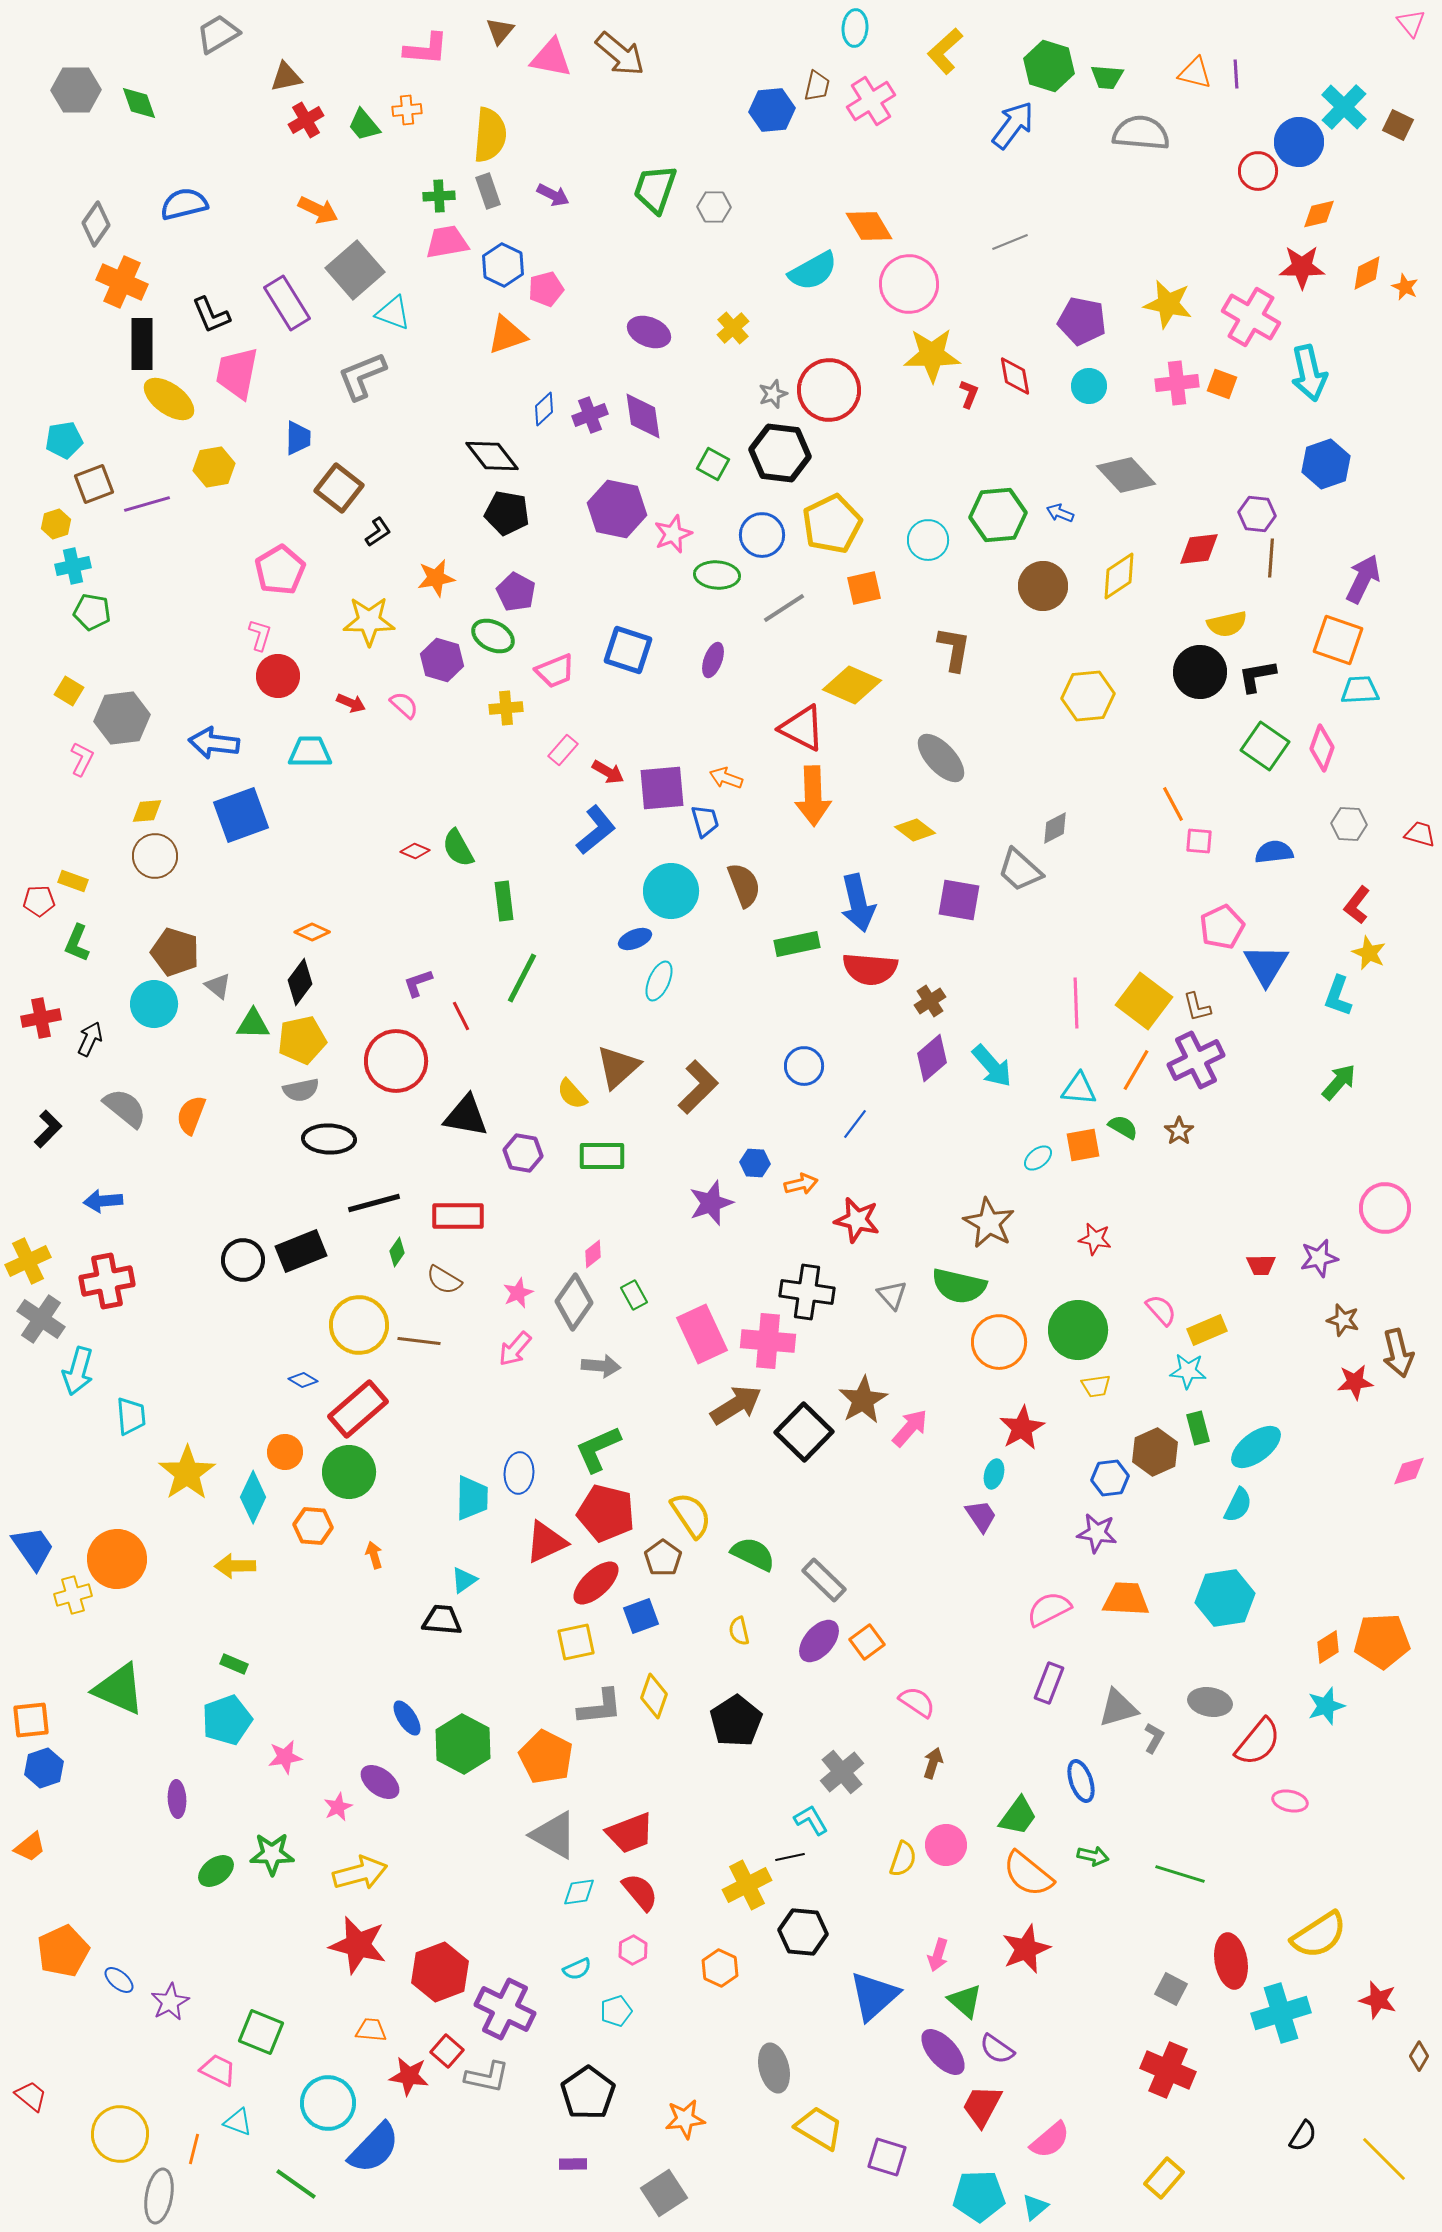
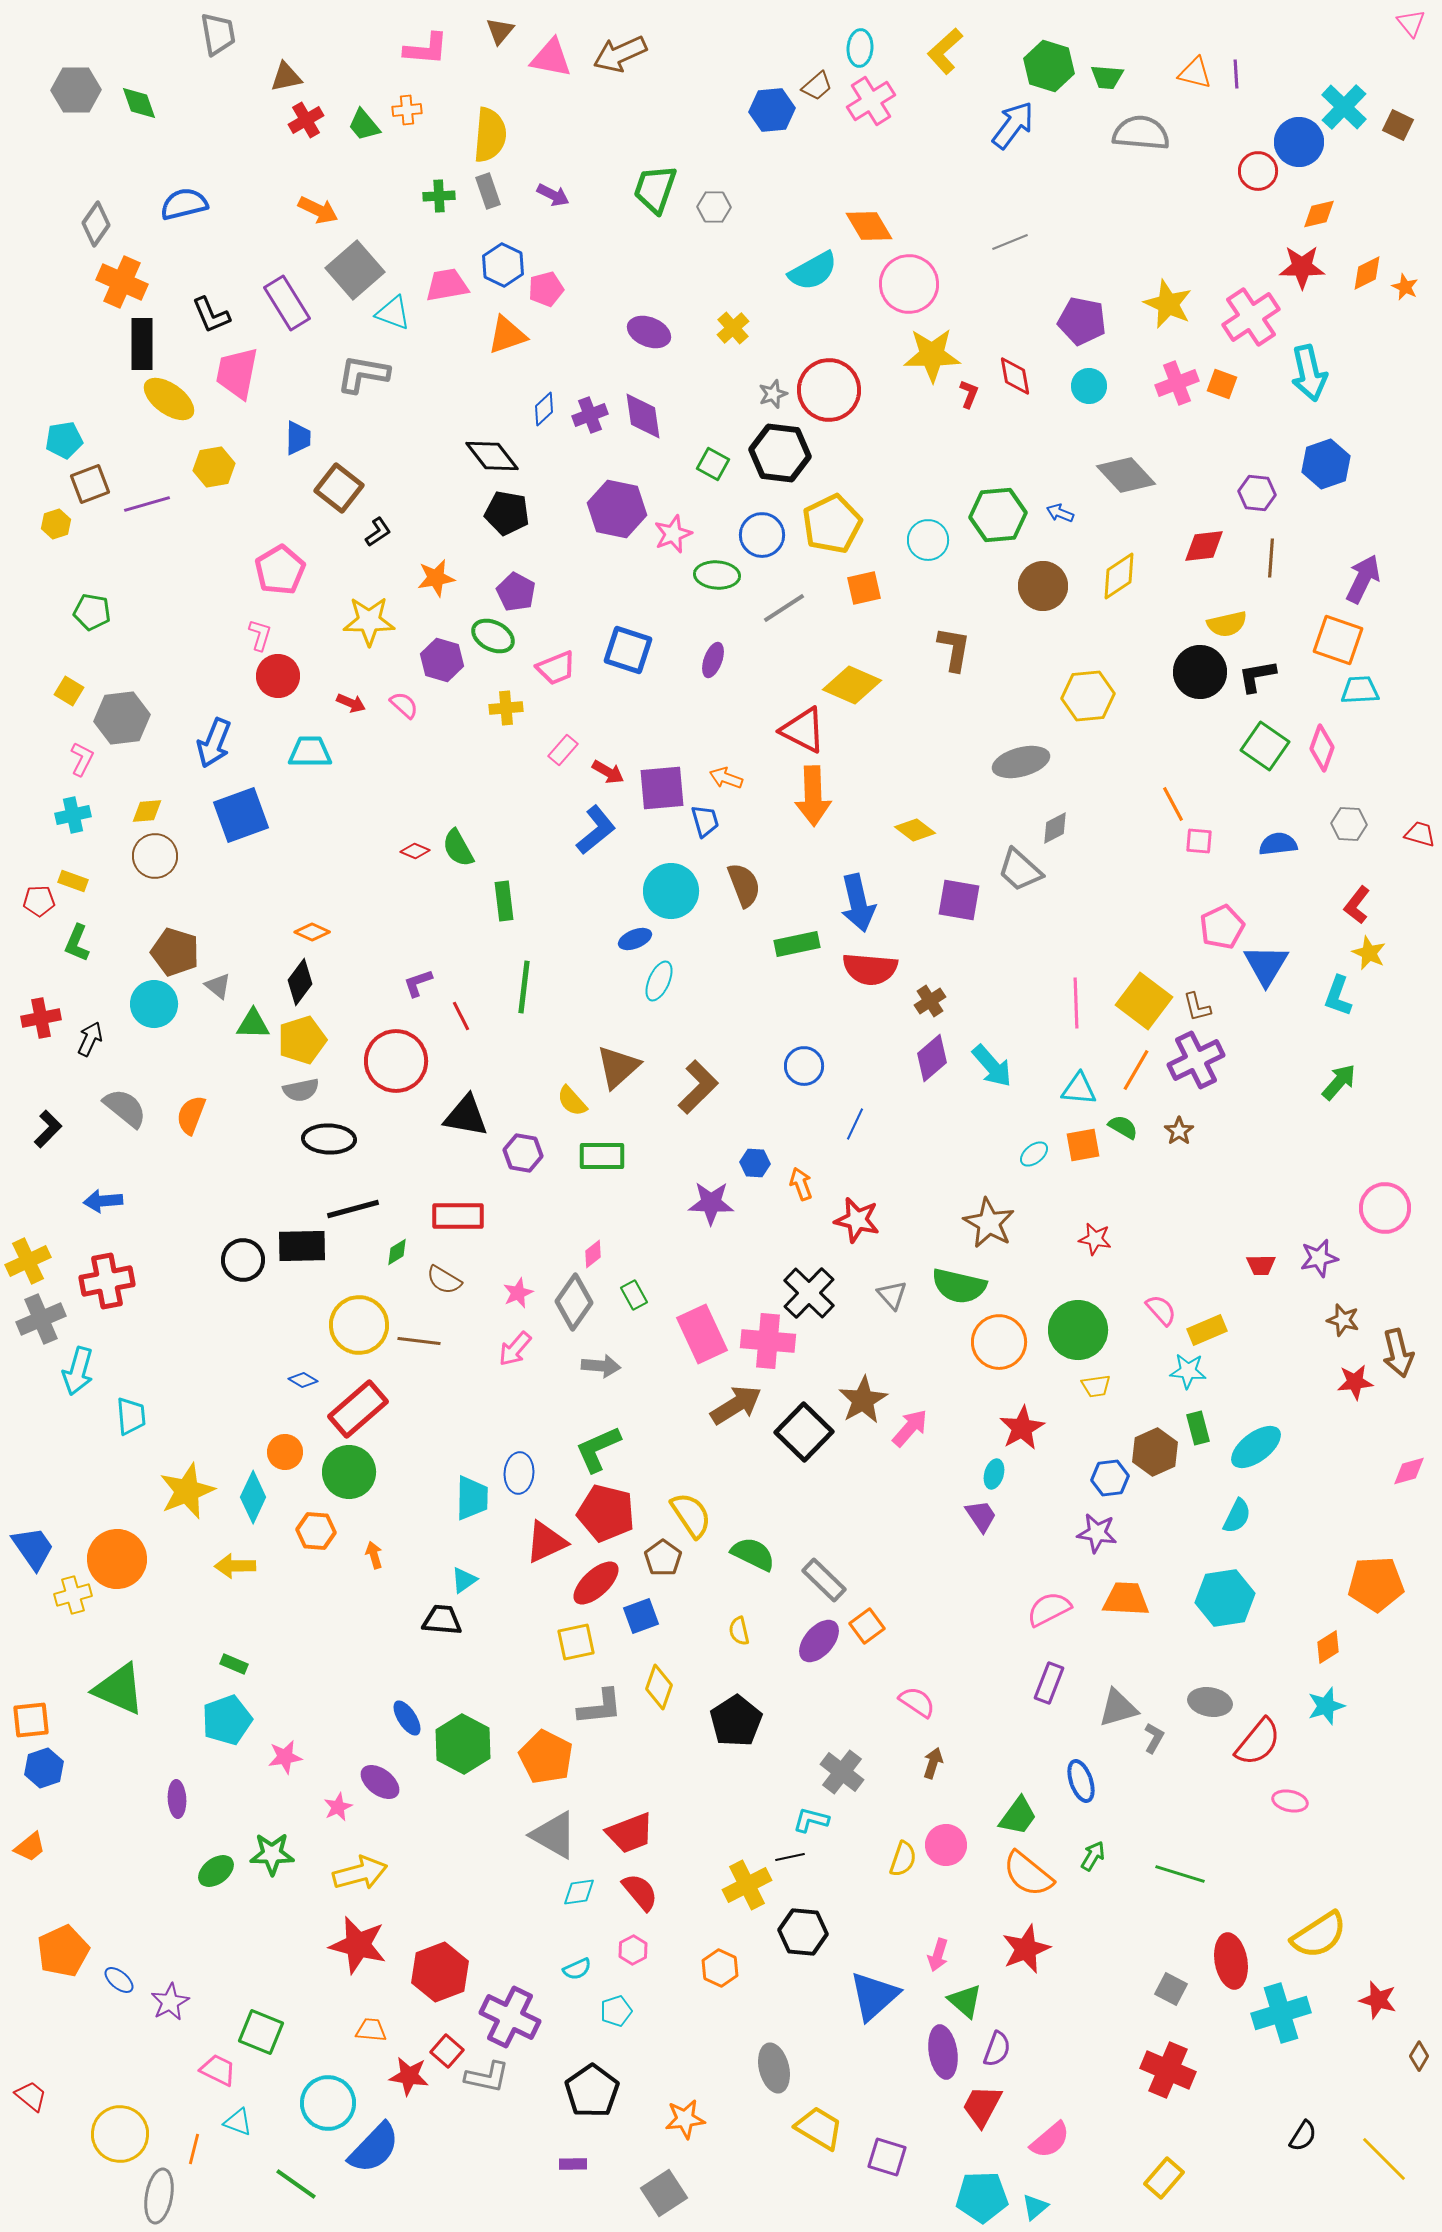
cyan ellipse at (855, 28): moved 5 px right, 20 px down
gray trapezoid at (218, 34): rotated 111 degrees clockwise
brown arrow at (620, 54): rotated 116 degrees clockwise
brown trapezoid at (817, 86): rotated 36 degrees clockwise
pink trapezoid at (447, 242): moved 43 px down
yellow star at (1168, 304): rotated 12 degrees clockwise
pink cross at (1251, 317): rotated 26 degrees clockwise
gray L-shape at (362, 376): moved 1 px right, 2 px up; rotated 32 degrees clockwise
pink cross at (1177, 383): rotated 15 degrees counterclockwise
brown square at (94, 484): moved 4 px left
purple hexagon at (1257, 514): moved 21 px up
red diamond at (1199, 549): moved 5 px right, 3 px up
cyan cross at (73, 566): moved 249 px down
pink trapezoid at (555, 671): moved 1 px right, 3 px up
red triangle at (802, 728): moved 1 px right, 2 px down
blue arrow at (214, 743): rotated 75 degrees counterclockwise
gray ellipse at (941, 758): moved 80 px right, 4 px down; rotated 62 degrees counterclockwise
blue semicircle at (1274, 852): moved 4 px right, 8 px up
green line at (522, 978): moved 2 px right, 9 px down; rotated 20 degrees counterclockwise
yellow pentagon at (302, 1040): rotated 6 degrees counterclockwise
yellow semicircle at (572, 1094): moved 7 px down
blue line at (855, 1124): rotated 12 degrees counterclockwise
cyan ellipse at (1038, 1158): moved 4 px left, 4 px up
orange arrow at (801, 1184): rotated 96 degrees counterclockwise
black line at (374, 1203): moved 21 px left, 6 px down
purple star at (711, 1203): rotated 21 degrees clockwise
black rectangle at (301, 1251): moved 1 px right, 5 px up; rotated 21 degrees clockwise
green diamond at (397, 1252): rotated 24 degrees clockwise
black cross at (807, 1292): moved 2 px right, 1 px down; rotated 36 degrees clockwise
gray cross at (41, 1319): rotated 33 degrees clockwise
yellow star at (187, 1473): moved 18 px down; rotated 12 degrees clockwise
cyan semicircle at (1238, 1505): moved 1 px left, 11 px down
orange hexagon at (313, 1526): moved 3 px right, 5 px down
orange pentagon at (1382, 1641): moved 6 px left, 57 px up
orange square at (867, 1642): moved 16 px up
yellow diamond at (654, 1696): moved 5 px right, 9 px up
gray cross at (842, 1772): rotated 12 degrees counterclockwise
cyan L-shape at (811, 1820): rotated 45 degrees counterclockwise
green arrow at (1093, 1856): rotated 72 degrees counterclockwise
purple cross at (505, 2009): moved 5 px right, 8 px down
purple semicircle at (997, 2049): rotated 105 degrees counterclockwise
purple ellipse at (943, 2052): rotated 33 degrees clockwise
black pentagon at (588, 2093): moved 4 px right, 2 px up
cyan pentagon at (979, 2196): moved 3 px right, 1 px down
